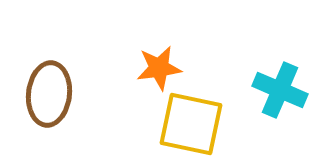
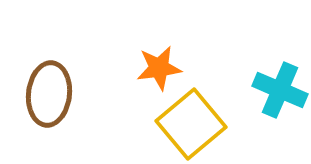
yellow square: rotated 38 degrees clockwise
